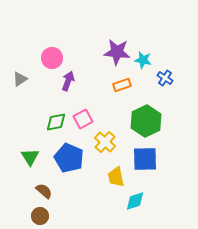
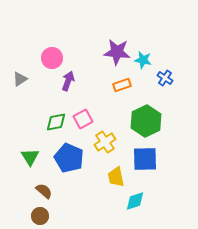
yellow cross: rotated 15 degrees clockwise
